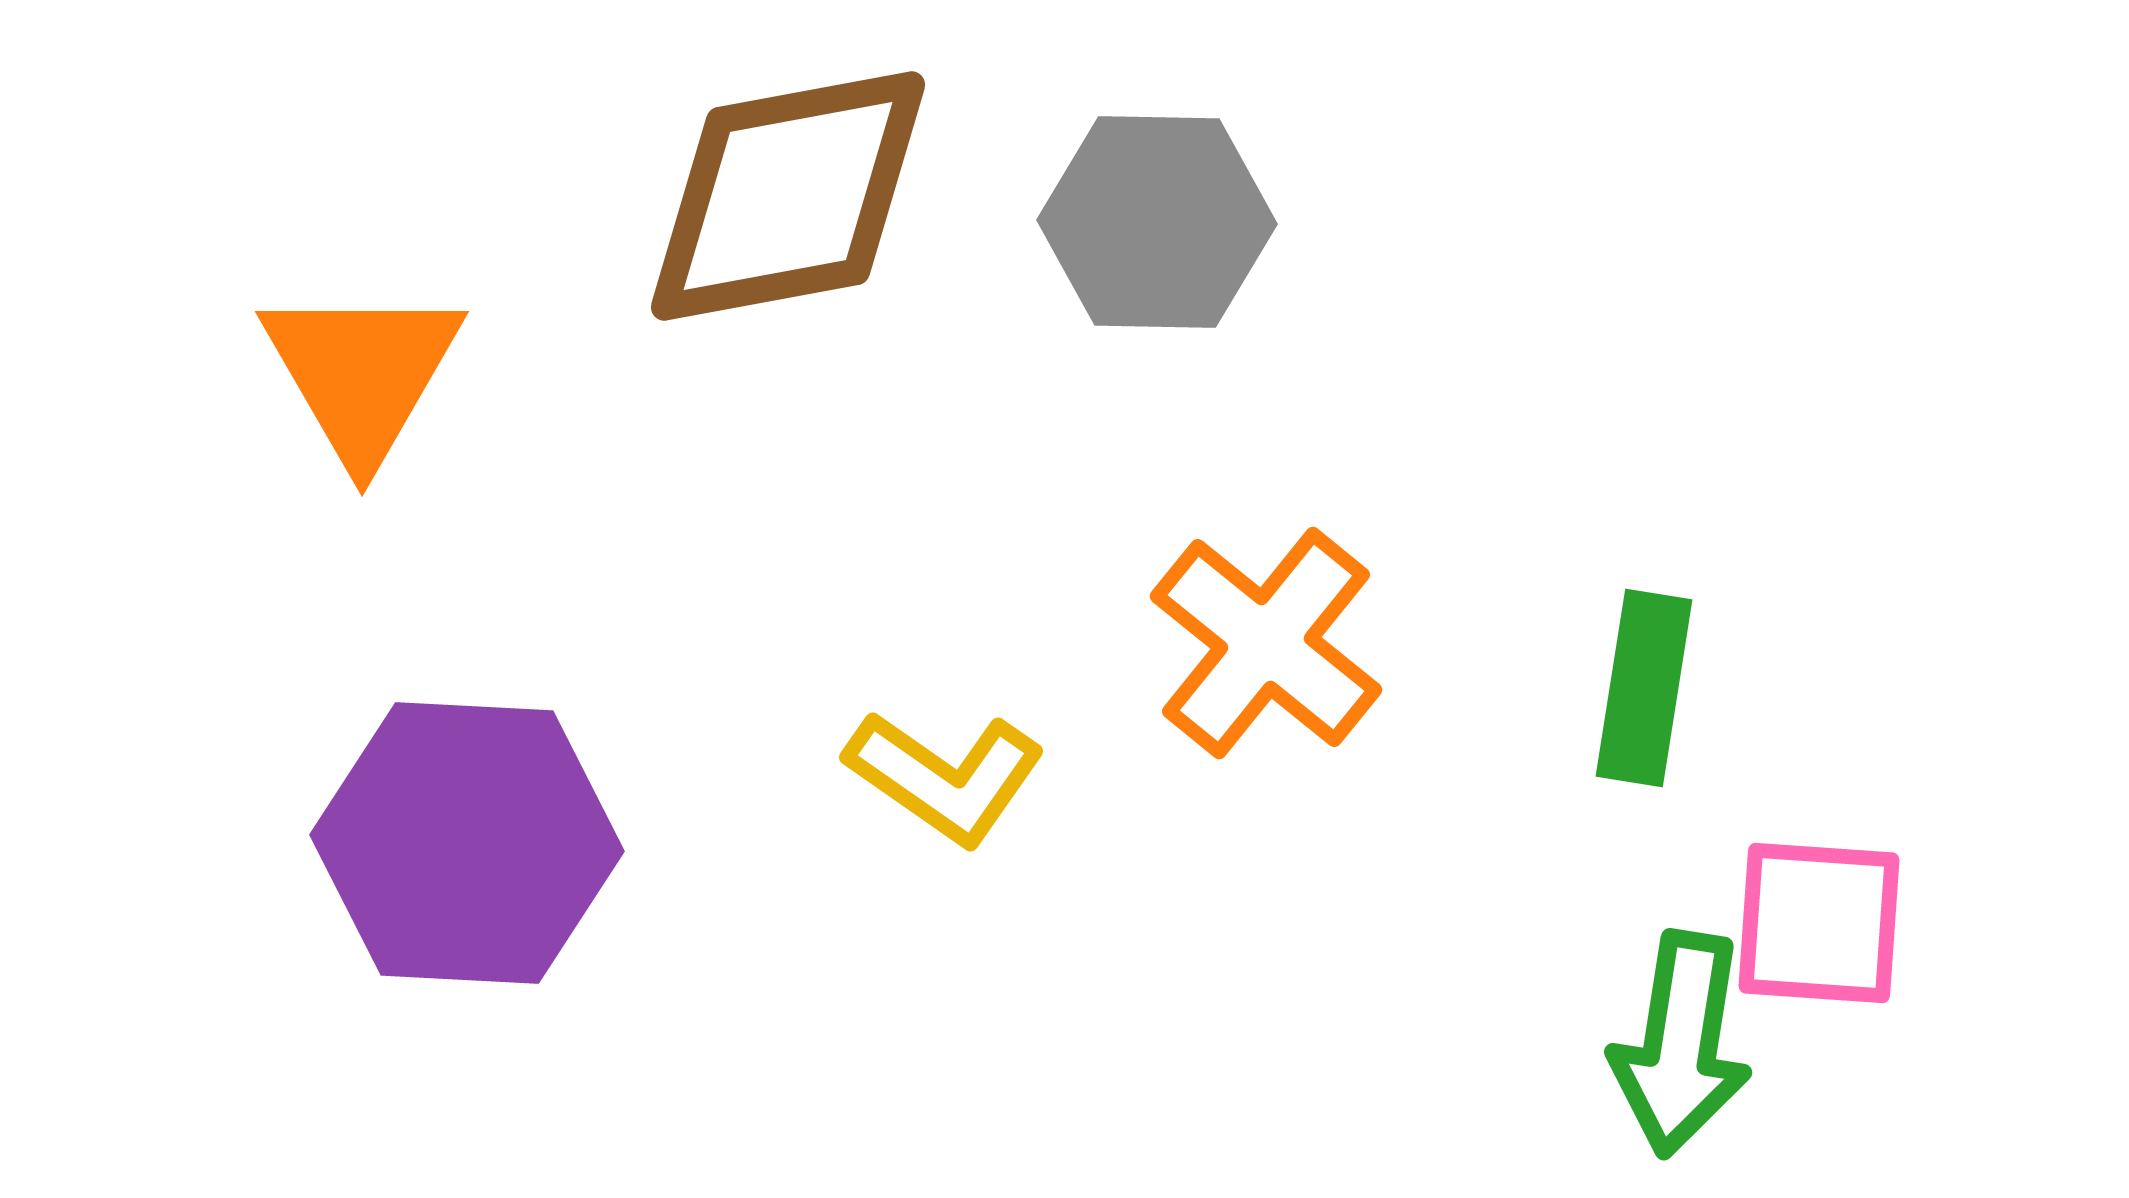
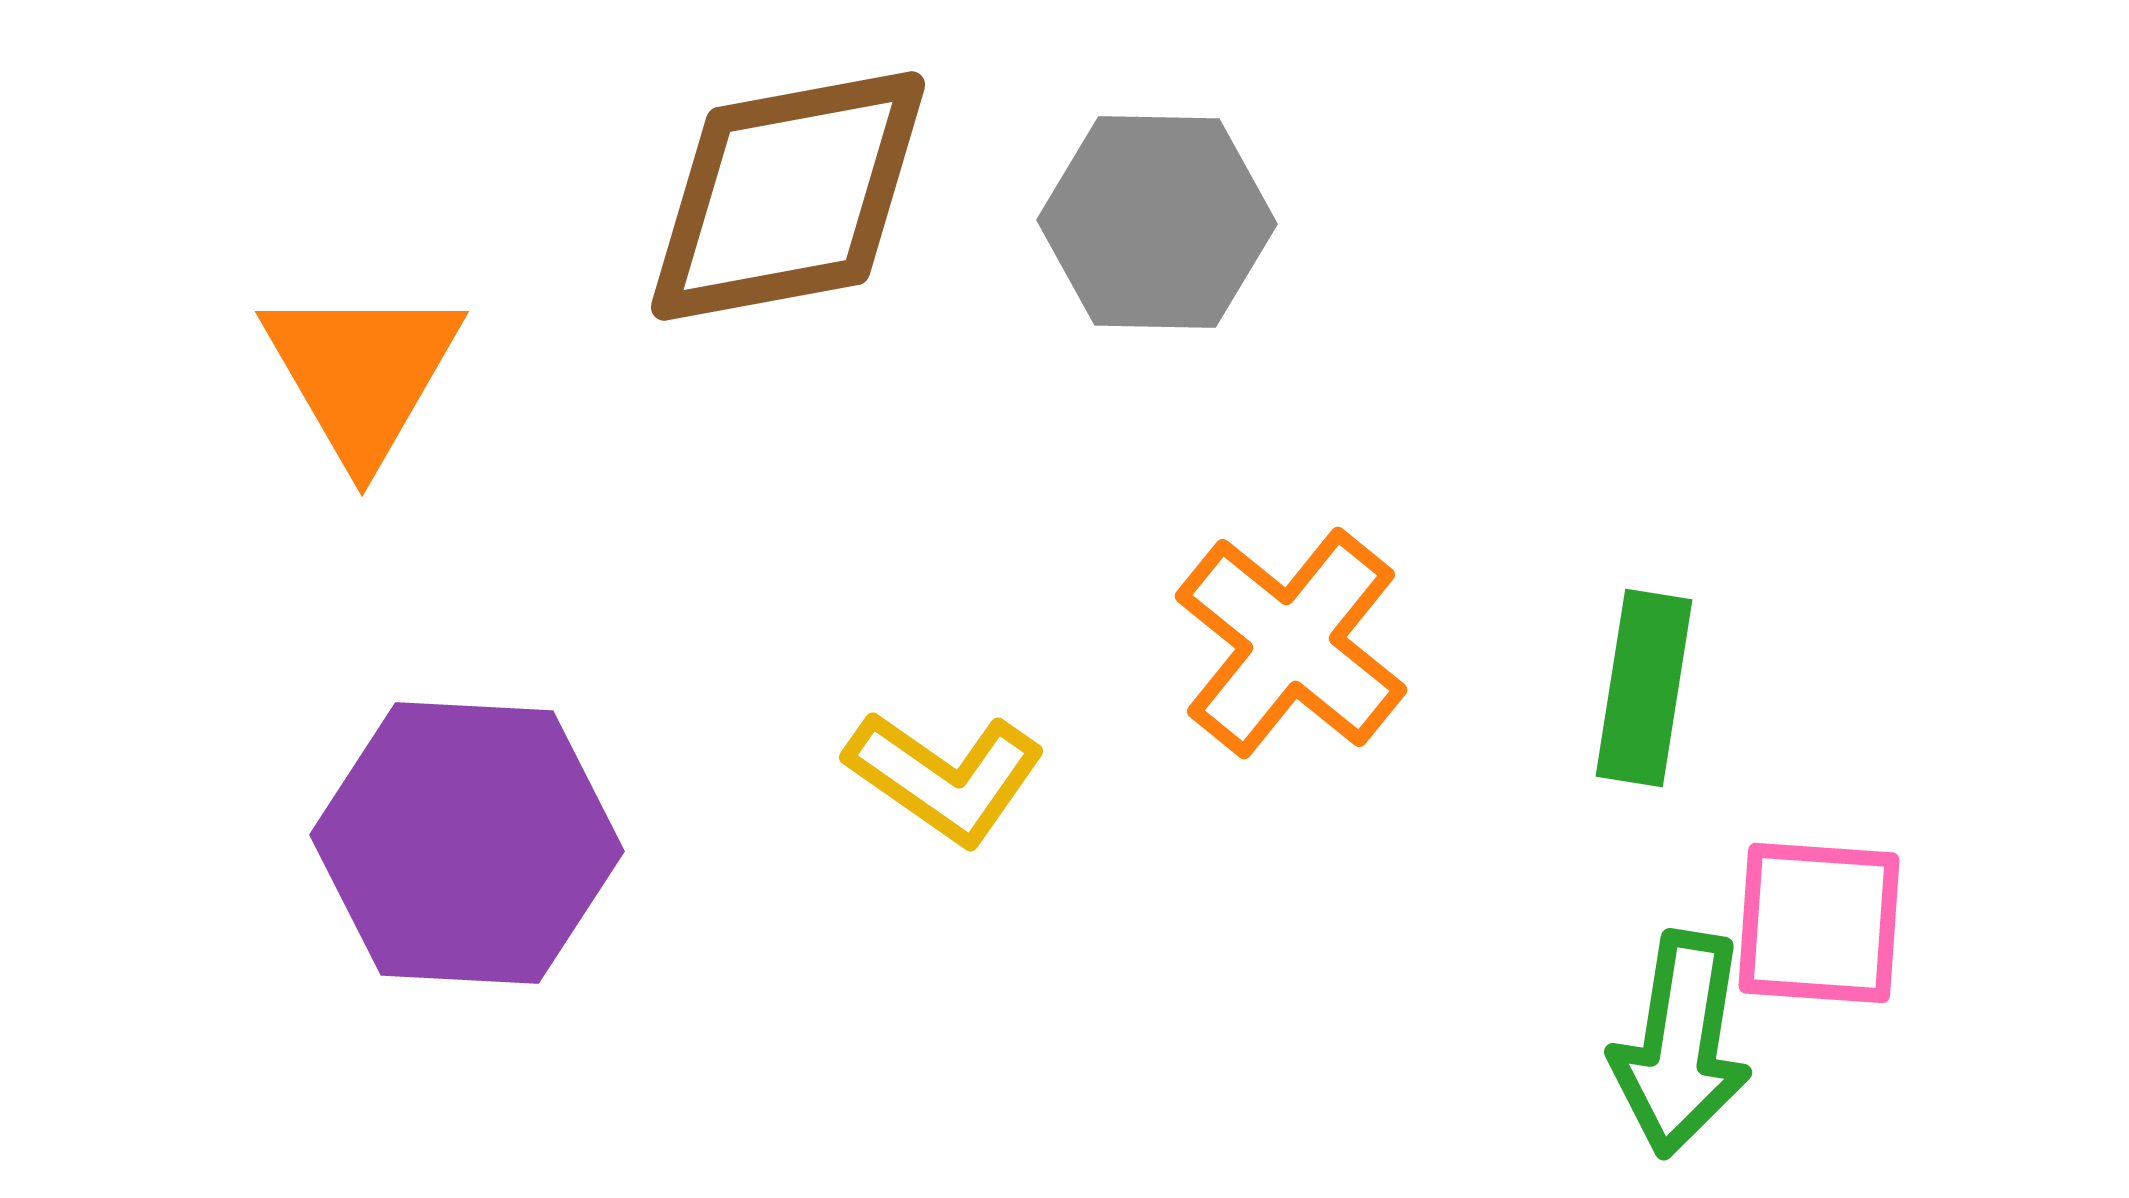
orange cross: moved 25 px right
